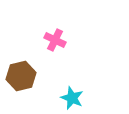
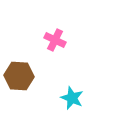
brown hexagon: moved 2 px left; rotated 16 degrees clockwise
